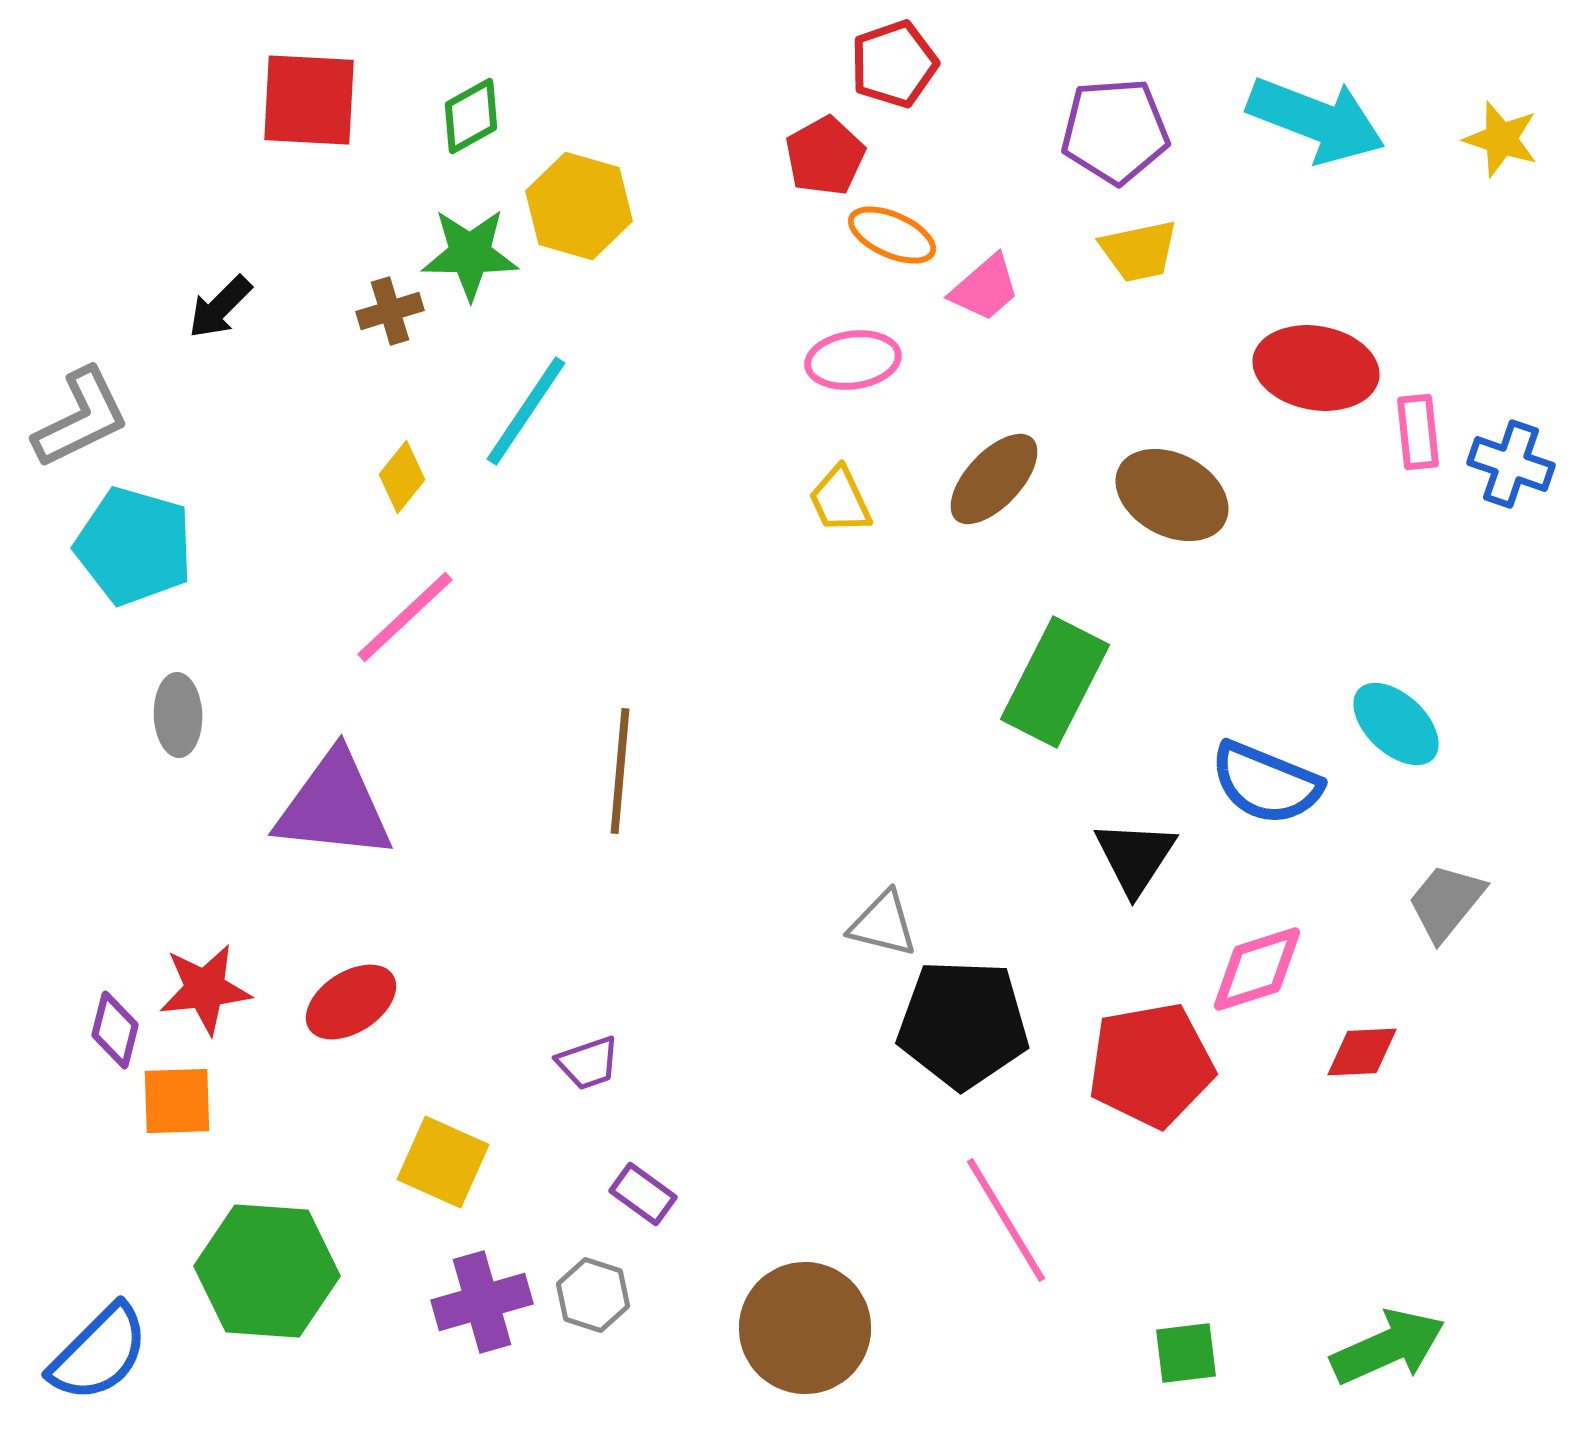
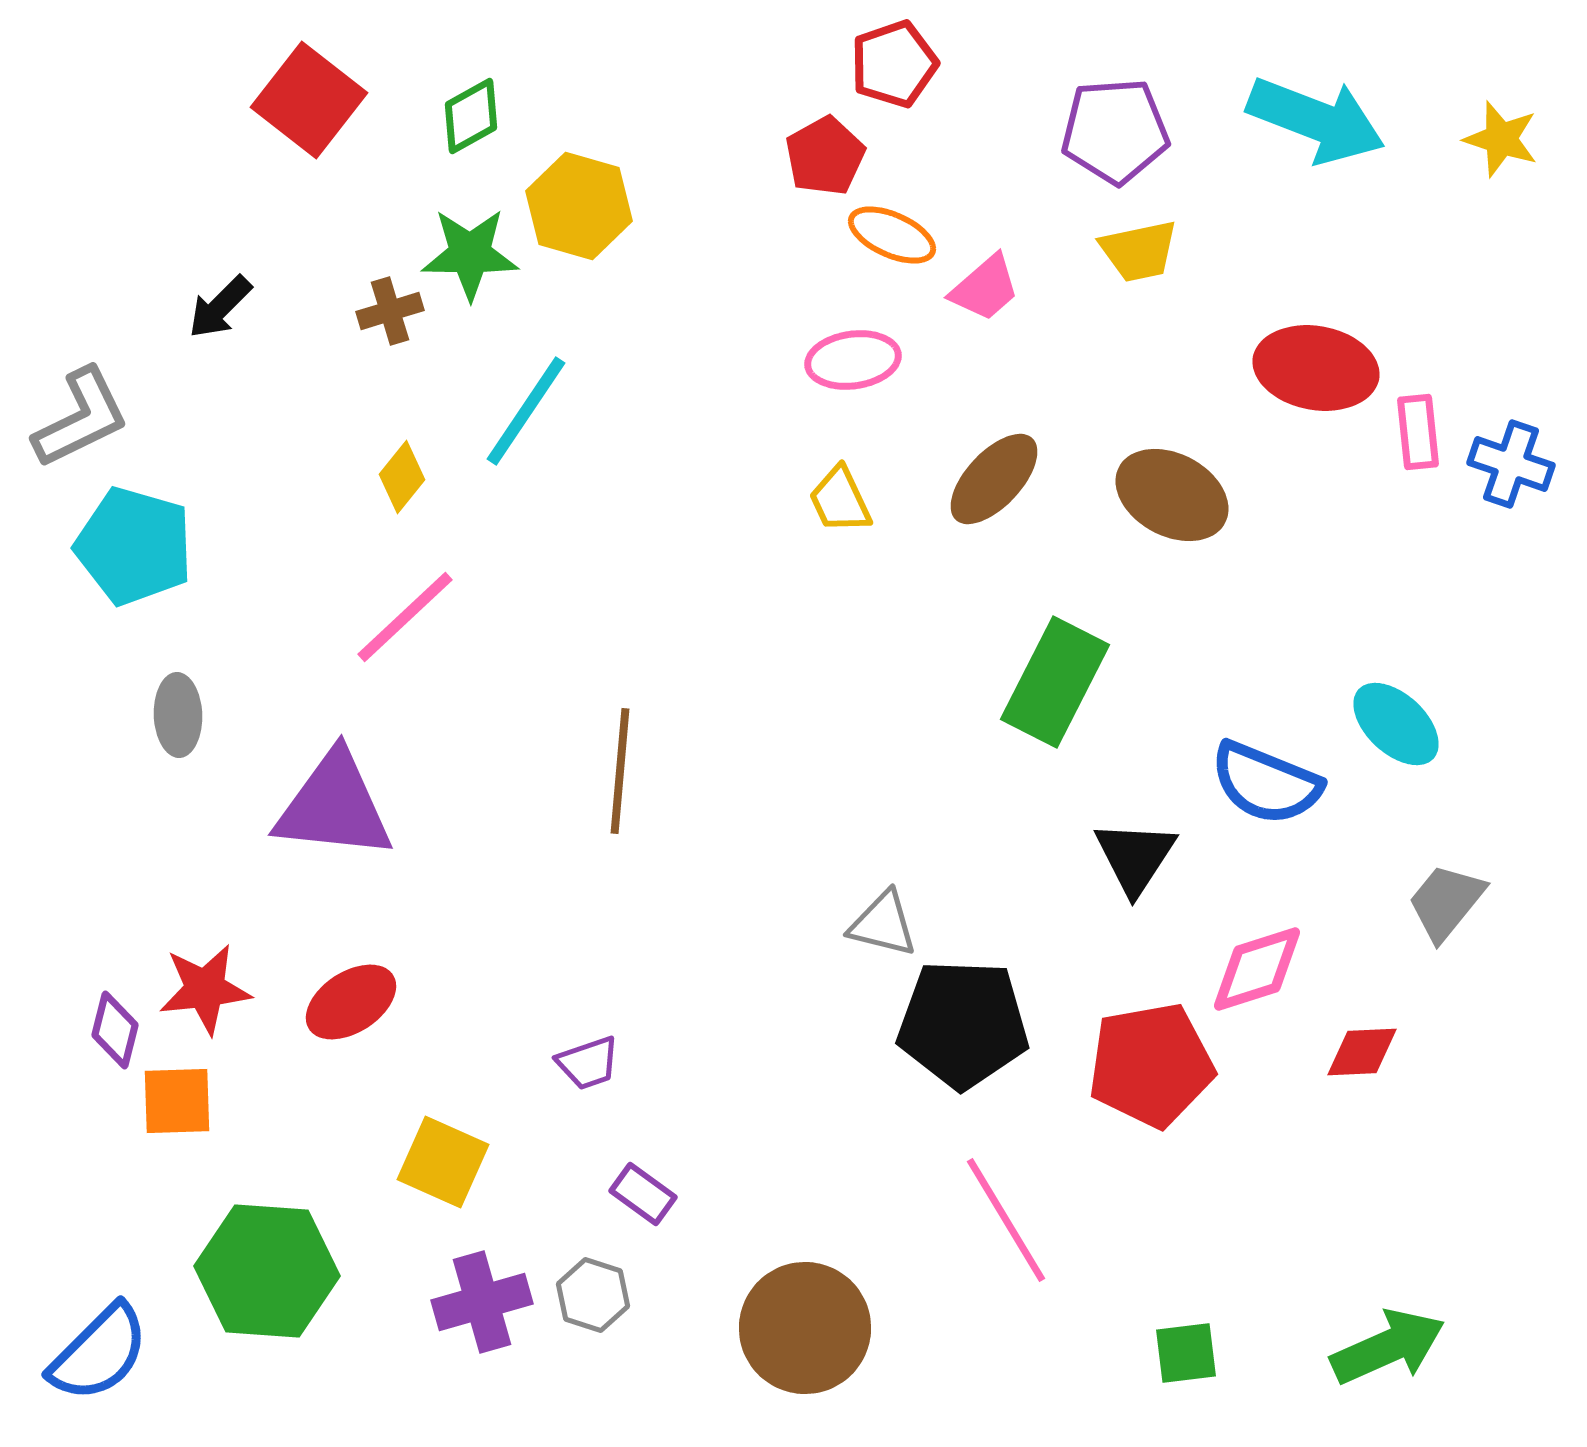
red square at (309, 100): rotated 35 degrees clockwise
